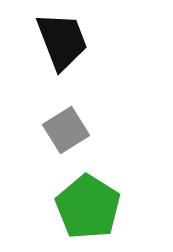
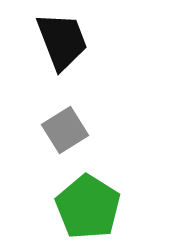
gray square: moved 1 px left
